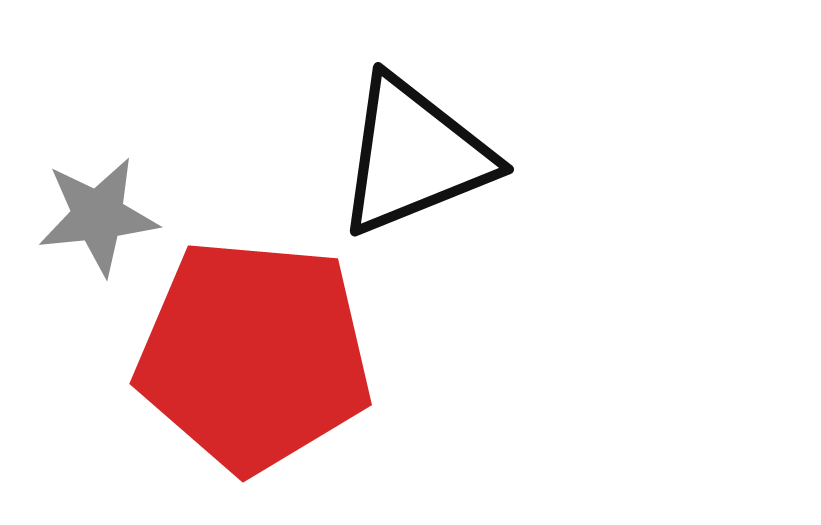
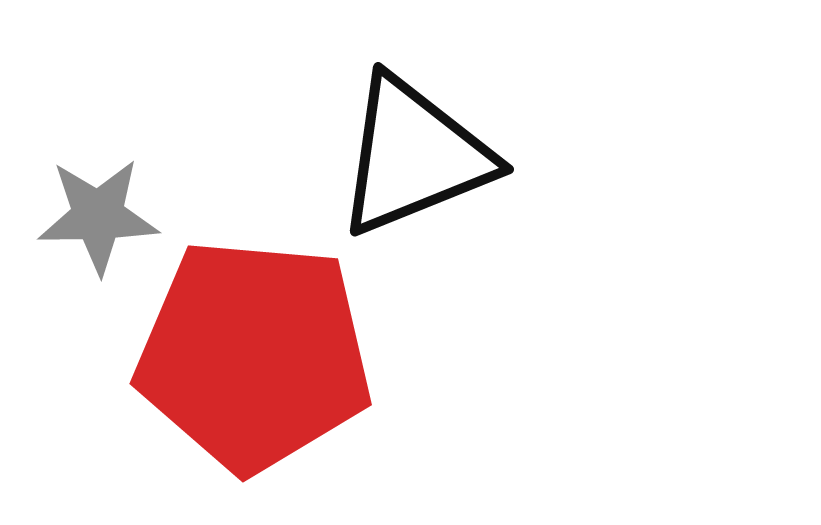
gray star: rotated 5 degrees clockwise
